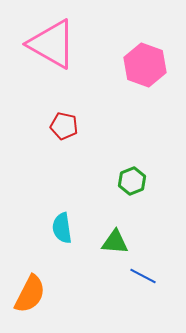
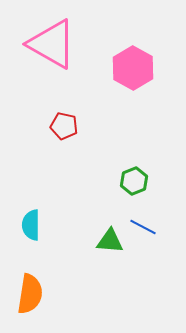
pink hexagon: moved 12 px left, 3 px down; rotated 9 degrees clockwise
green hexagon: moved 2 px right
cyan semicircle: moved 31 px left, 3 px up; rotated 8 degrees clockwise
green triangle: moved 5 px left, 1 px up
blue line: moved 49 px up
orange semicircle: rotated 18 degrees counterclockwise
